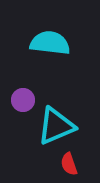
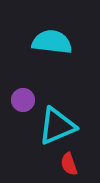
cyan semicircle: moved 2 px right, 1 px up
cyan triangle: moved 1 px right
